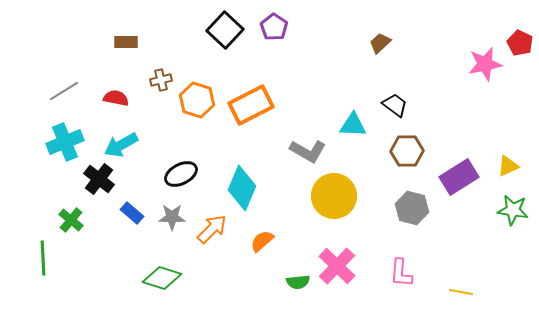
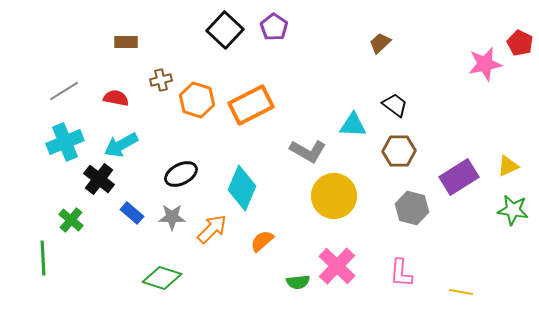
brown hexagon: moved 8 px left
